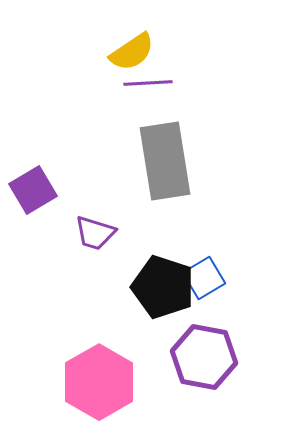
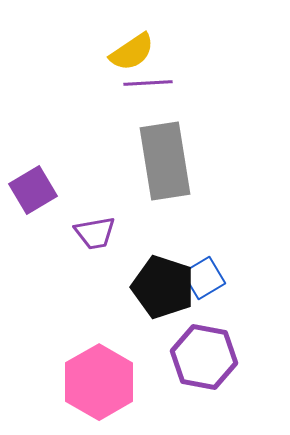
purple trapezoid: rotated 27 degrees counterclockwise
